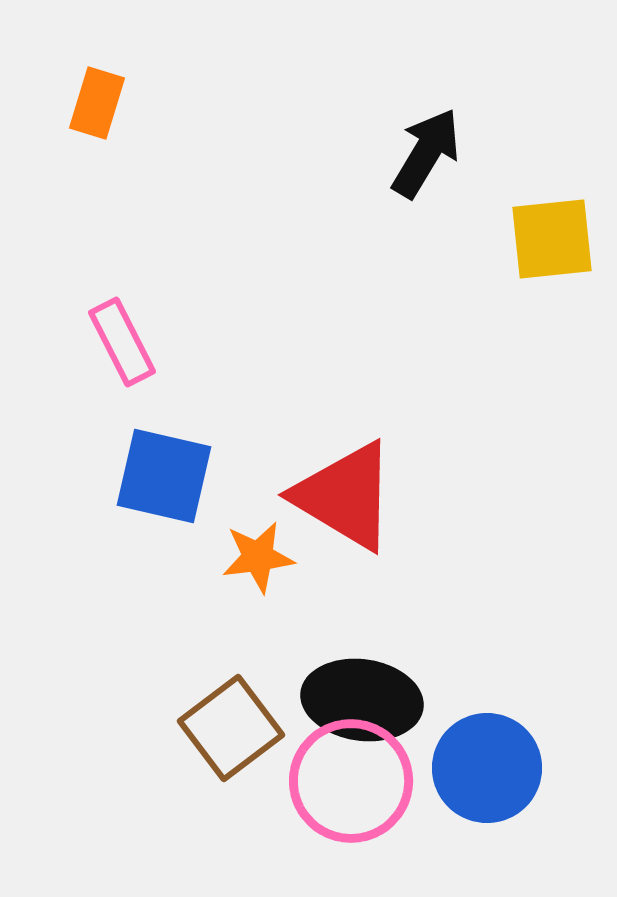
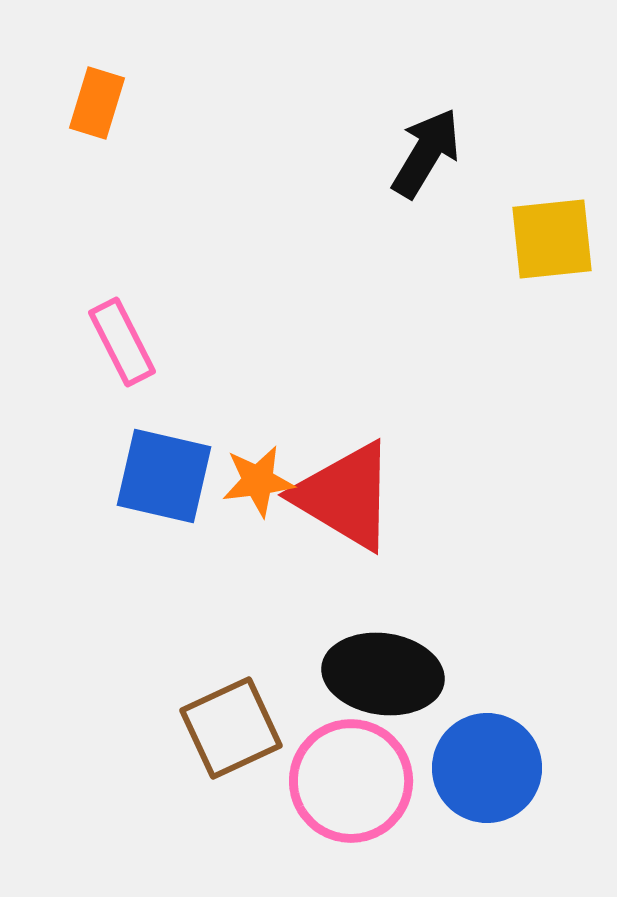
orange star: moved 76 px up
black ellipse: moved 21 px right, 26 px up
brown square: rotated 12 degrees clockwise
